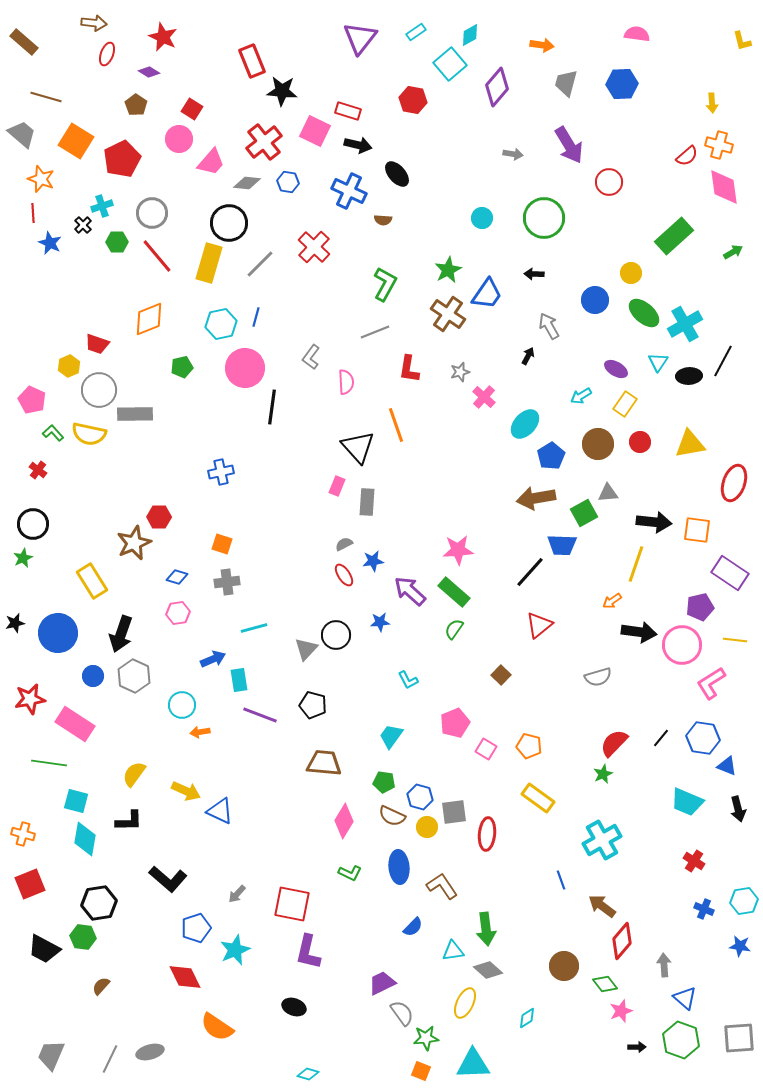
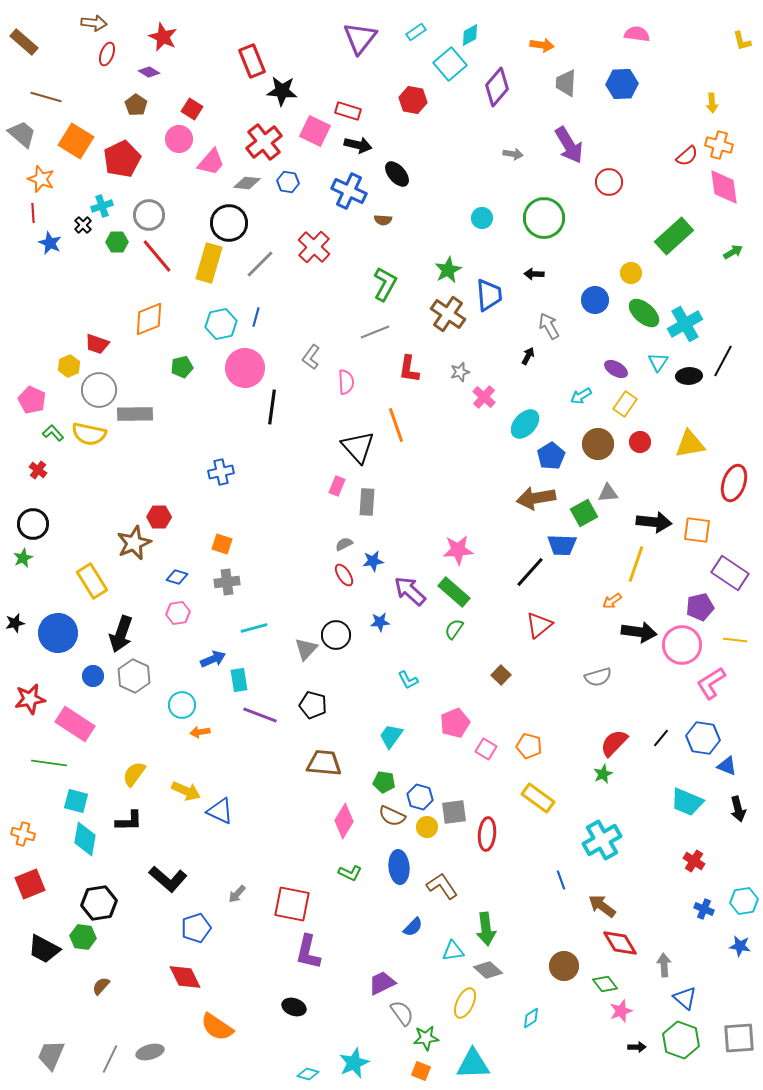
gray trapezoid at (566, 83): rotated 12 degrees counterclockwise
gray circle at (152, 213): moved 3 px left, 2 px down
blue trapezoid at (487, 294): moved 2 px right, 1 px down; rotated 40 degrees counterclockwise
red diamond at (622, 941): moved 2 px left, 2 px down; rotated 72 degrees counterclockwise
cyan star at (235, 950): moved 119 px right, 113 px down
cyan diamond at (527, 1018): moved 4 px right
